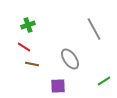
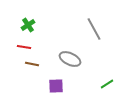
green cross: rotated 16 degrees counterclockwise
red line: rotated 24 degrees counterclockwise
gray ellipse: rotated 30 degrees counterclockwise
green line: moved 3 px right, 3 px down
purple square: moved 2 px left
